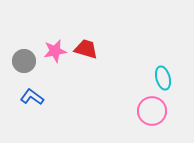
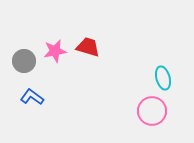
red trapezoid: moved 2 px right, 2 px up
